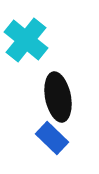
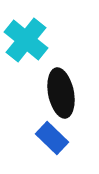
black ellipse: moved 3 px right, 4 px up
